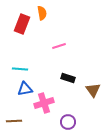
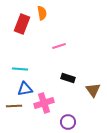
brown line: moved 15 px up
